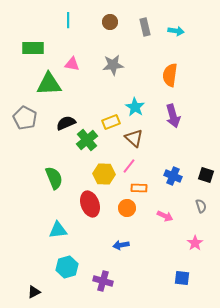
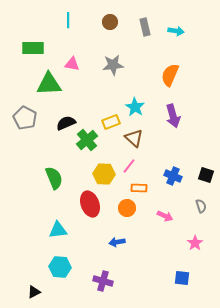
orange semicircle: rotated 15 degrees clockwise
blue arrow: moved 4 px left, 3 px up
cyan hexagon: moved 7 px left; rotated 20 degrees clockwise
